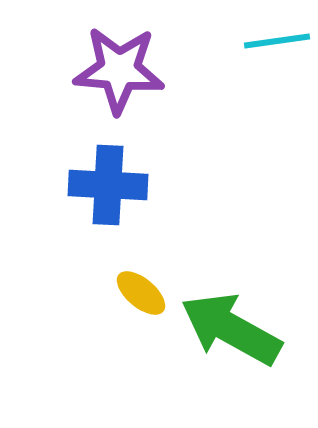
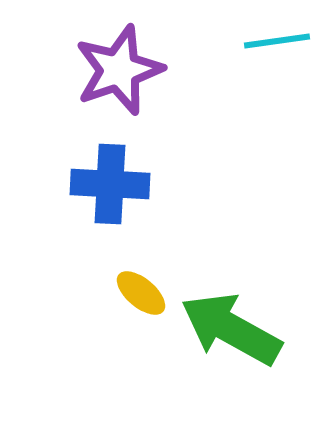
purple star: rotated 24 degrees counterclockwise
blue cross: moved 2 px right, 1 px up
